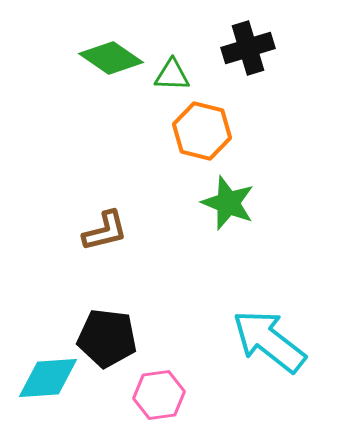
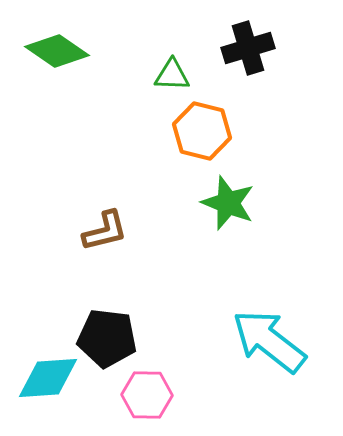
green diamond: moved 54 px left, 7 px up
pink hexagon: moved 12 px left; rotated 9 degrees clockwise
